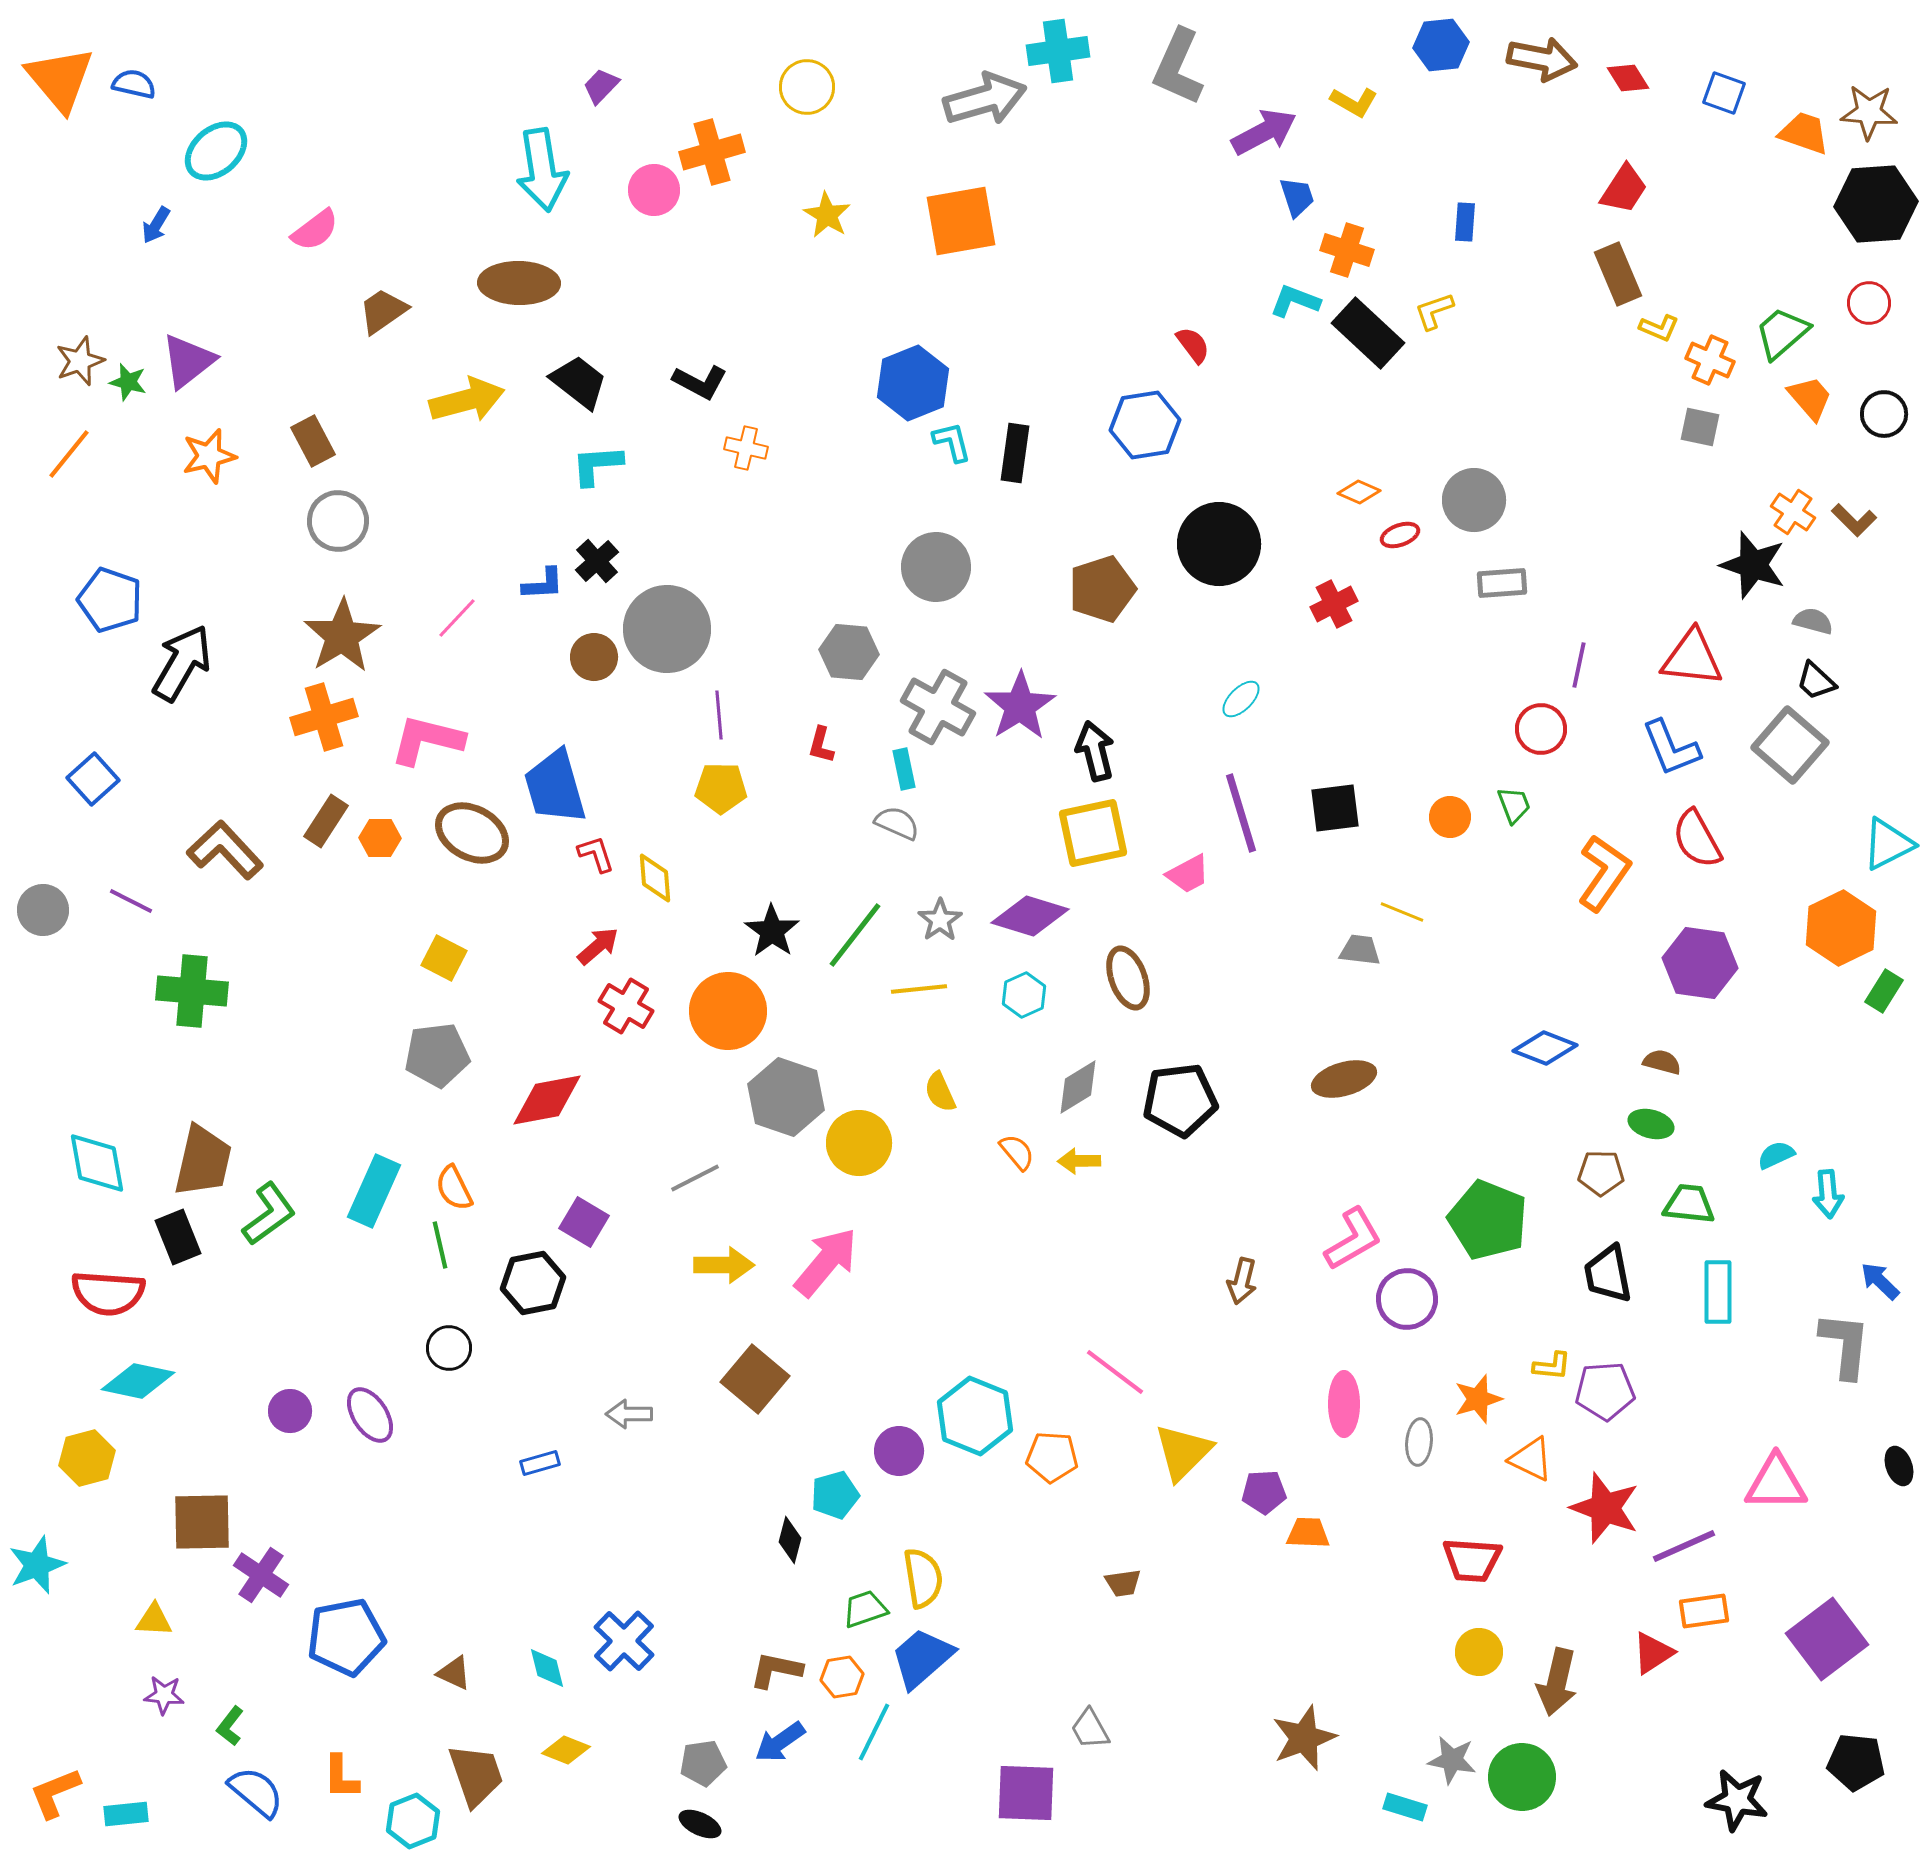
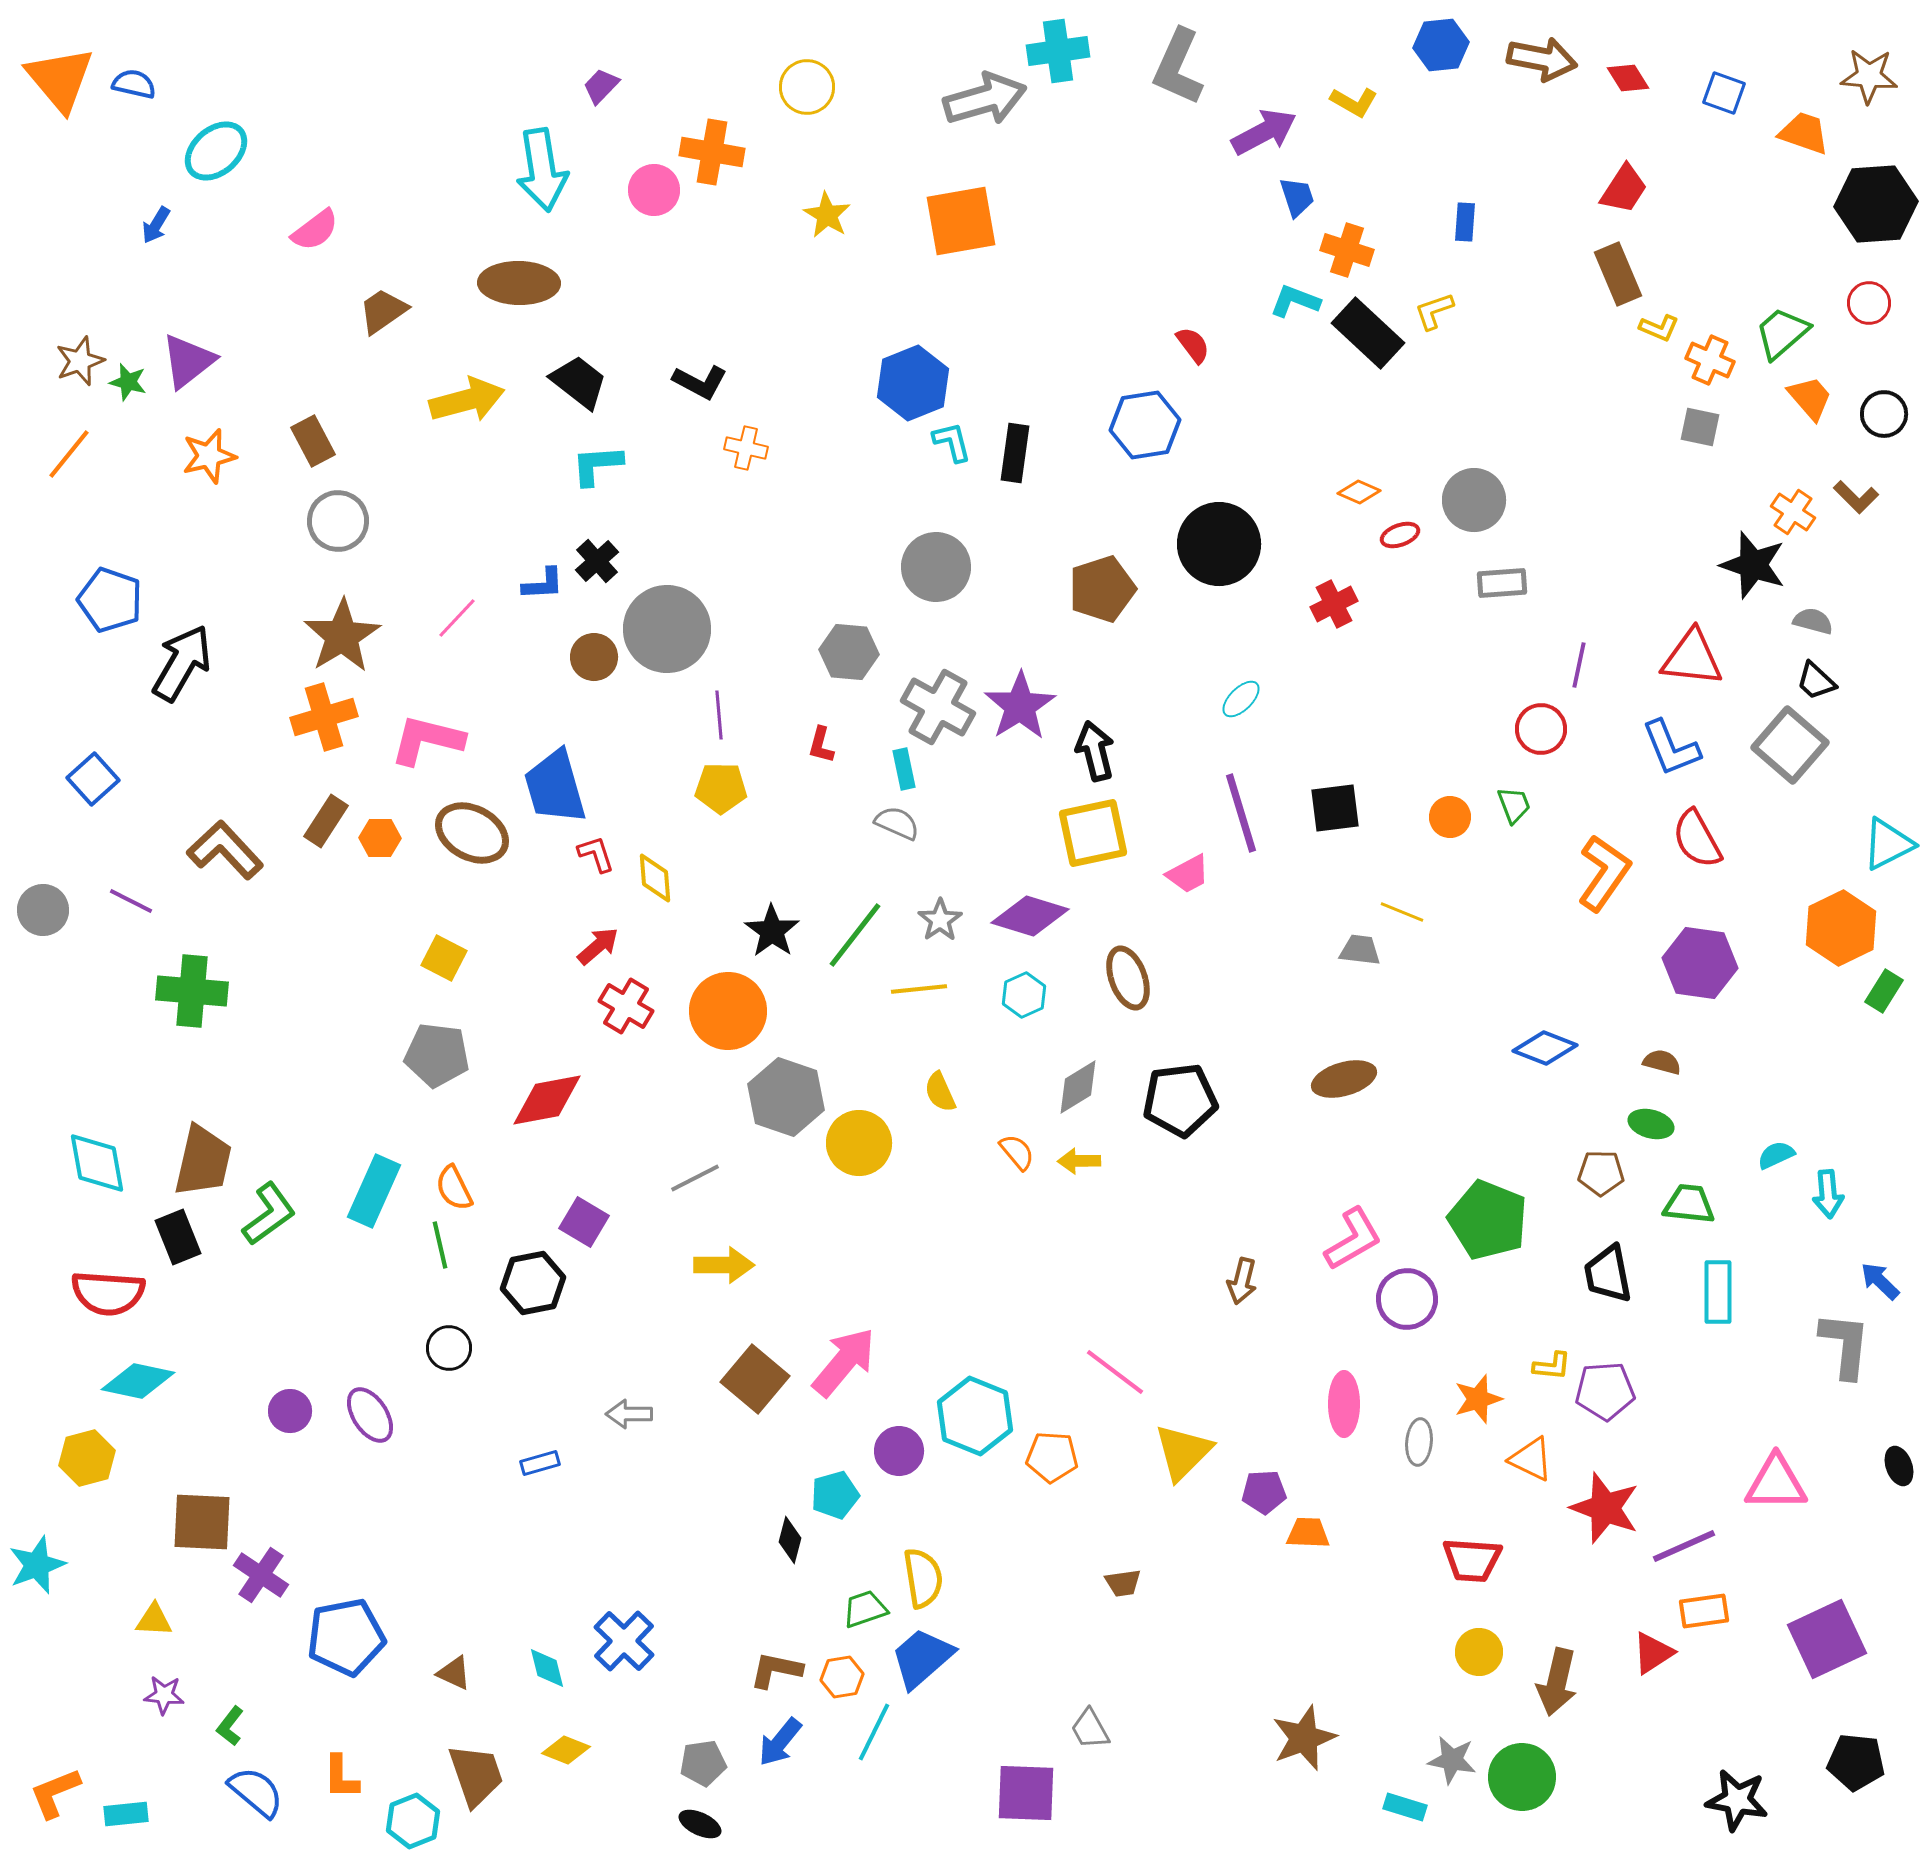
brown star at (1869, 112): moved 36 px up
orange cross at (712, 152): rotated 26 degrees clockwise
brown L-shape at (1854, 520): moved 2 px right, 23 px up
gray pentagon at (437, 1055): rotated 14 degrees clockwise
pink arrow at (826, 1262): moved 18 px right, 100 px down
brown square at (202, 1522): rotated 4 degrees clockwise
purple square at (1827, 1639): rotated 12 degrees clockwise
blue arrow at (780, 1742): rotated 16 degrees counterclockwise
